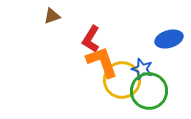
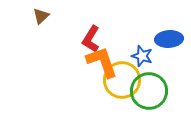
brown triangle: moved 11 px left; rotated 24 degrees counterclockwise
blue ellipse: rotated 12 degrees clockwise
blue star: moved 13 px up
